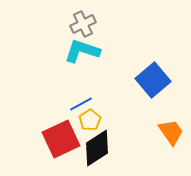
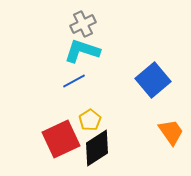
blue line: moved 7 px left, 23 px up
